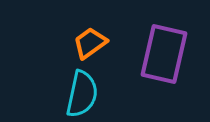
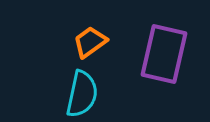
orange trapezoid: moved 1 px up
